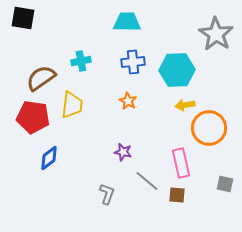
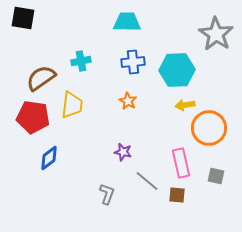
gray square: moved 9 px left, 8 px up
